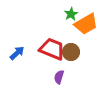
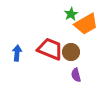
red trapezoid: moved 2 px left
blue arrow: rotated 42 degrees counterclockwise
purple semicircle: moved 17 px right, 2 px up; rotated 32 degrees counterclockwise
